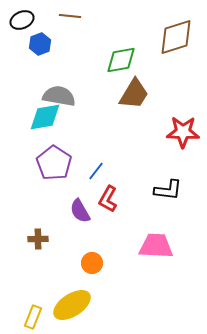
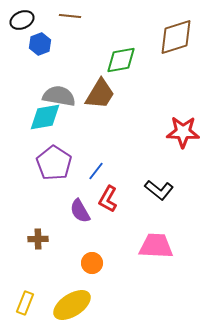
brown trapezoid: moved 34 px left
black L-shape: moved 9 px left; rotated 32 degrees clockwise
yellow rectangle: moved 8 px left, 14 px up
